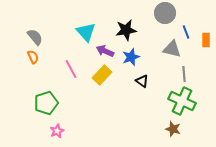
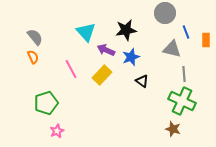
purple arrow: moved 1 px right, 1 px up
